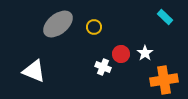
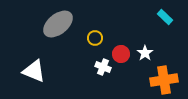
yellow circle: moved 1 px right, 11 px down
